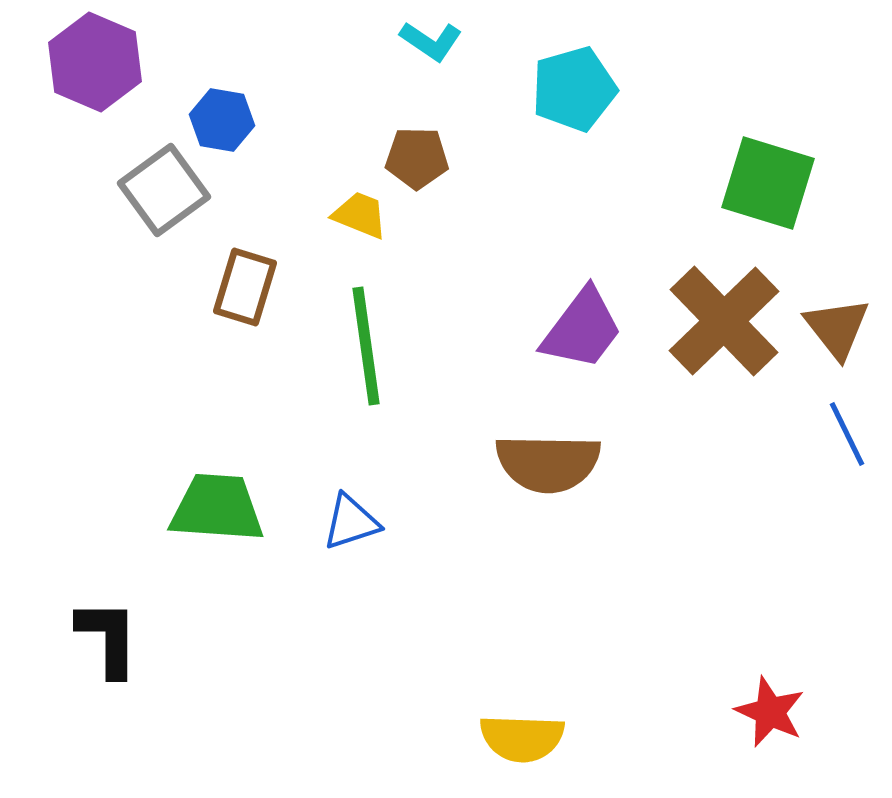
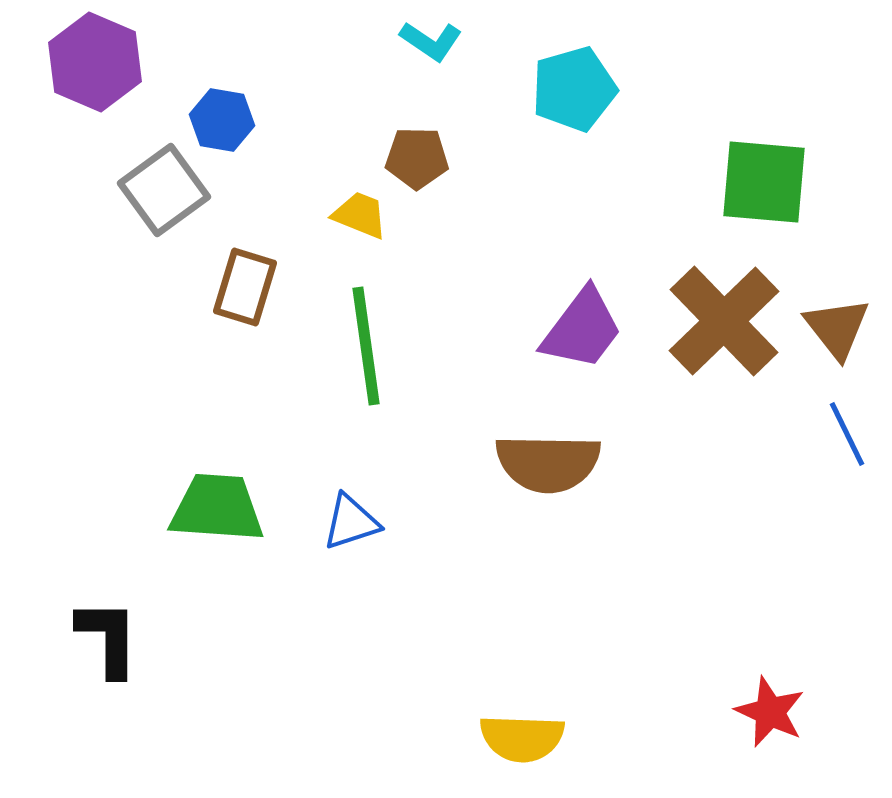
green square: moved 4 px left, 1 px up; rotated 12 degrees counterclockwise
